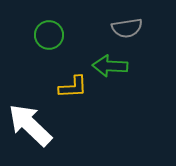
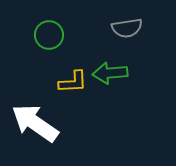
green arrow: moved 7 px down; rotated 8 degrees counterclockwise
yellow L-shape: moved 5 px up
white arrow: moved 5 px right, 2 px up; rotated 9 degrees counterclockwise
